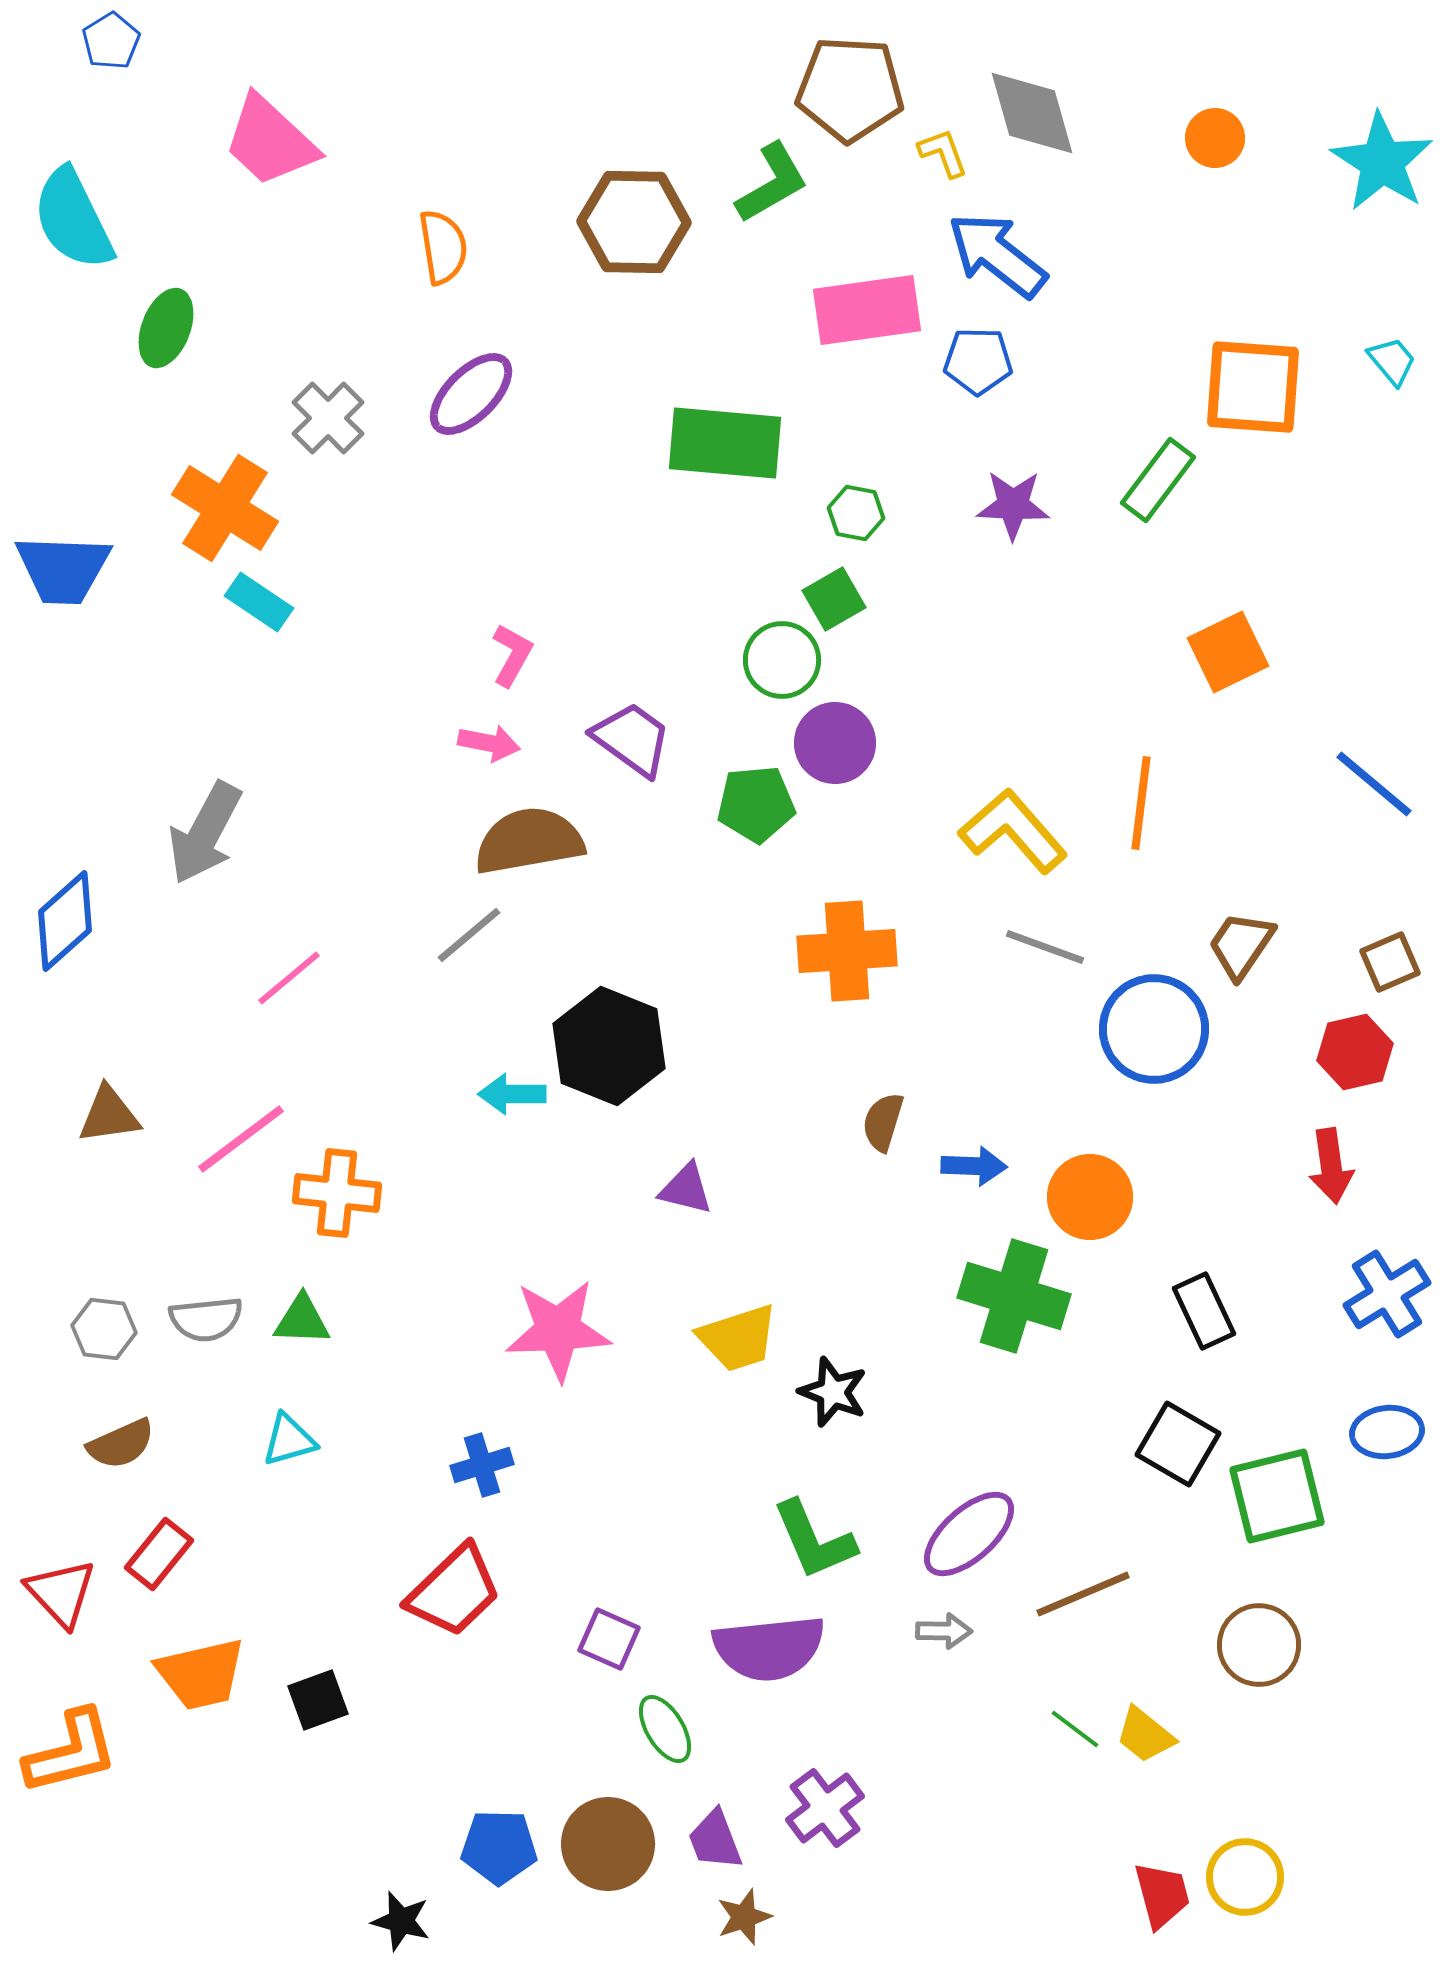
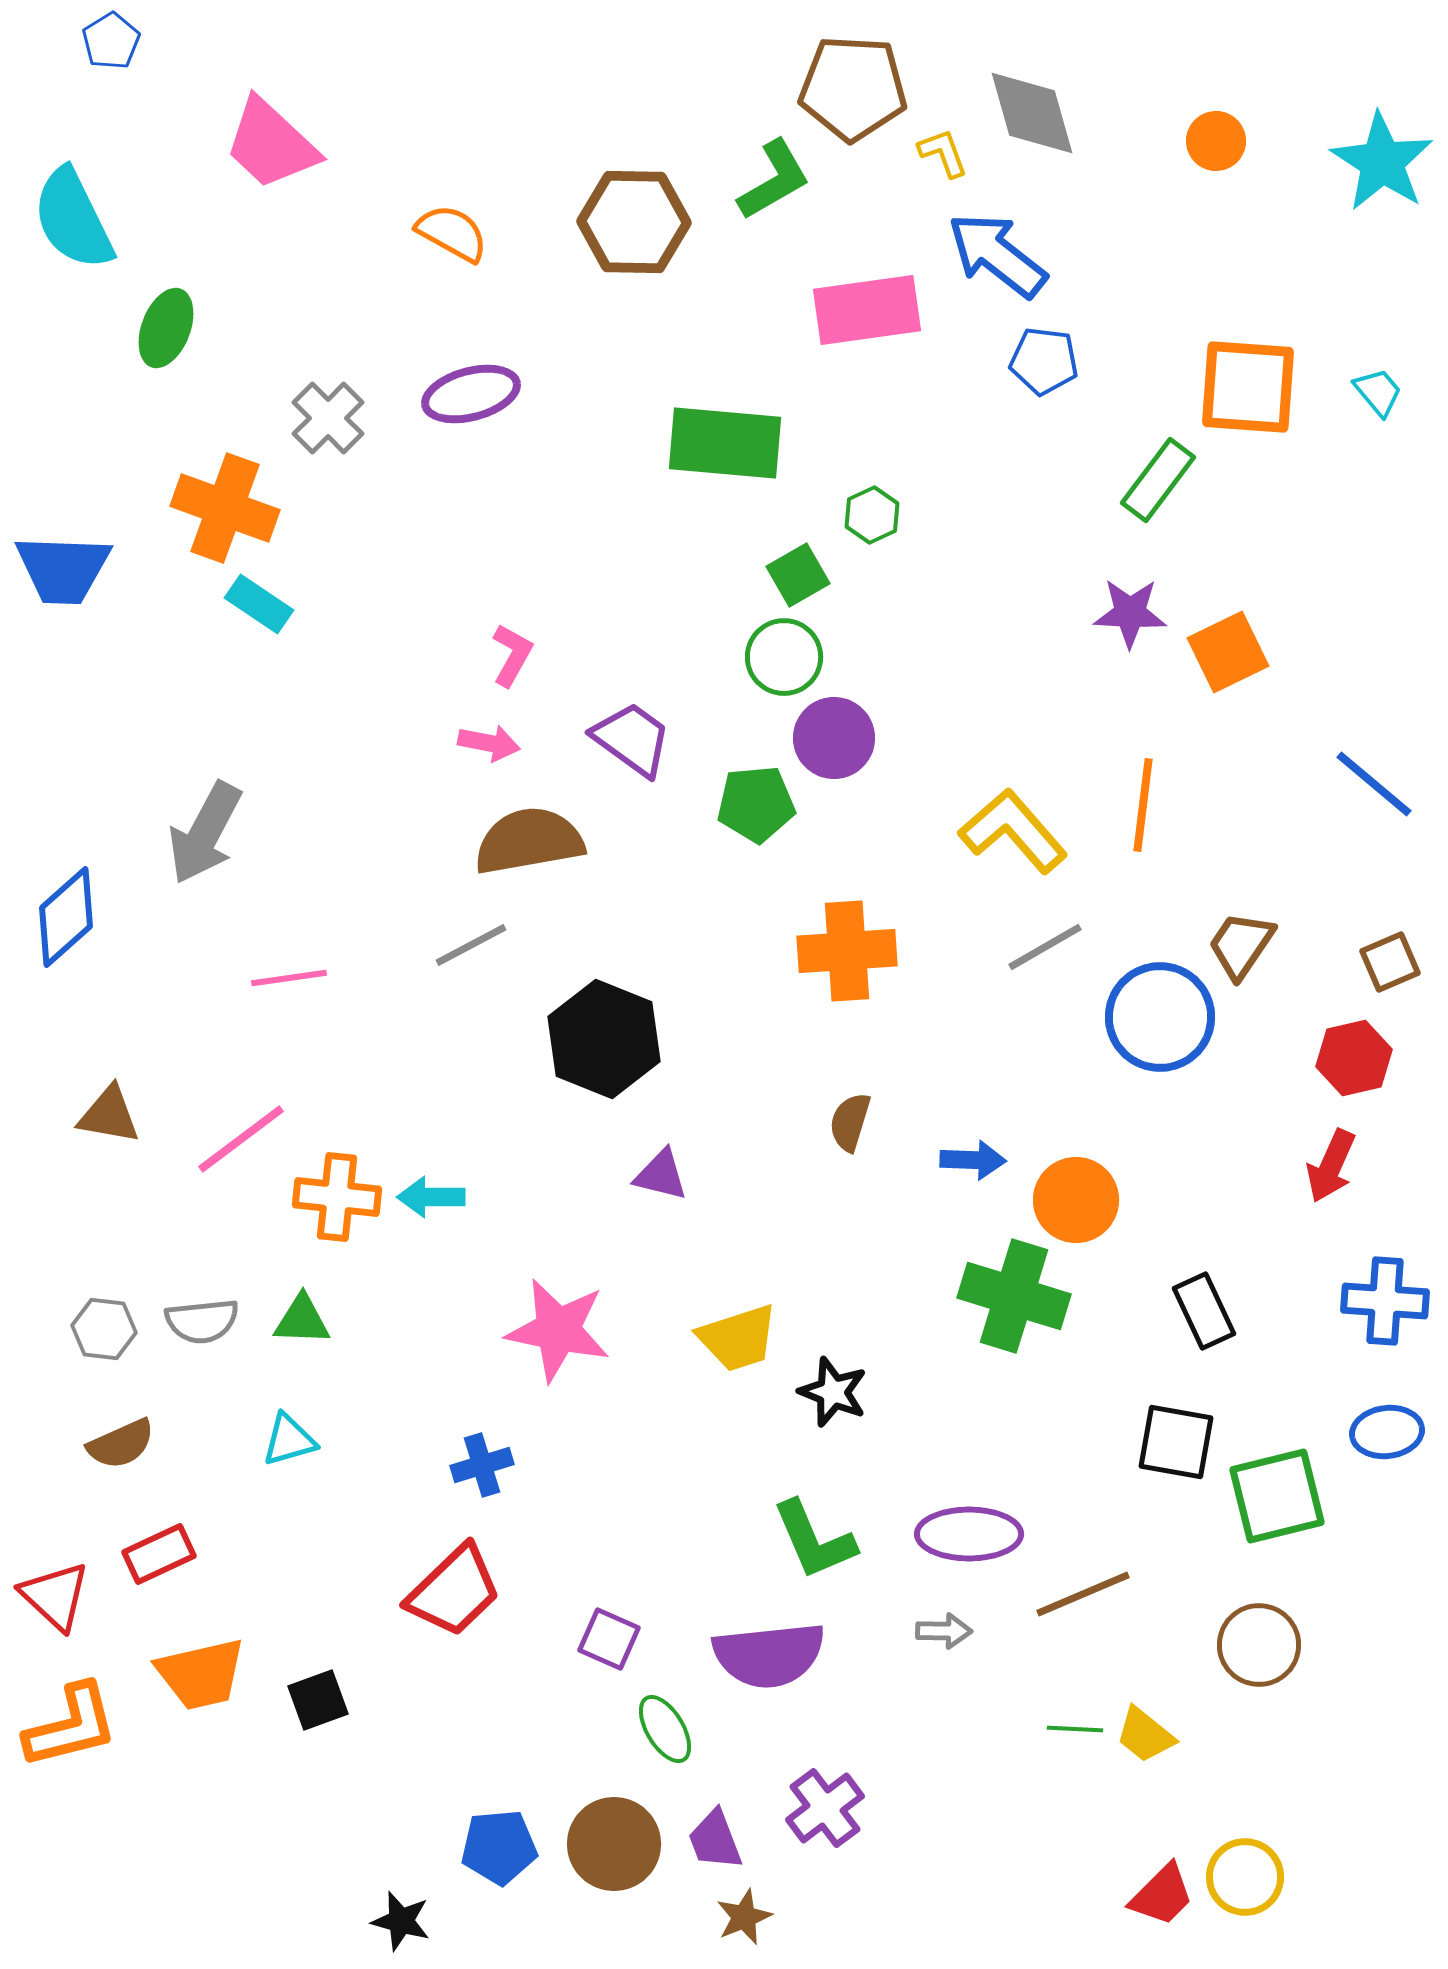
brown pentagon at (850, 89): moved 3 px right, 1 px up
orange circle at (1215, 138): moved 1 px right, 3 px down
pink trapezoid at (270, 141): moved 1 px right, 3 px down
green L-shape at (772, 183): moved 2 px right, 3 px up
orange semicircle at (443, 247): moved 9 px right, 14 px up; rotated 52 degrees counterclockwise
blue pentagon at (978, 361): moved 66 px right; rotated 6 degrees clockwise
cyan trapezoid at (1392, 361): moved 14 px left, 31 px down
orange square at (1253, 387): moved 5 px left
purple ellipse at (471, 394): rotated 30 degrees clockwise
purple star at (1013, 505): moved 117 px right, 108 px down
orange cross at (225, 508): rotated 12 degrees counterclockwise
green hexagon at (856, 513): moved 16 px right, 2 px down; rotated 24 degrees clockwise
green square at (834, 599): moved 36 px left, 24 px up
cyan rectangle at (259, 602): moved 2 px down
green circle at (782, 660): moved 2 px right, 3 px up
purple circle at (835, 743): moved 1 px left, 5 px up
orange line at (1141, 803): moved 2 px right, 2 px down
blue diamond at (65, 921): moved 1 px right, 4 px up
gray line at (469, 935): moved 2 px right, 10 px down; rotated 12 degrees clockwise
gray line at (1045, 947): rotated 50 degrees counterclockwise
pink line at (289, 978): rotated 32 degrees clockwise
blue circle at (1154, 1029): moved 6 px right, 12 px up
black hexagon at (609, 1046): moved 5 px left, 7 px up
red hexagon at (1355, 1052): moved 1 px left, 6 px down
cyan arrow at (512, 1094): moved 81 px left, 103 px down
brown triangle at (109, 1115): rotated 18 degrees clockwise
brown semicircle at (883, 1122): moved 33 px left
blue arrow at (974, 1166): moved 1 px left, 6 px up
red arrow at (1331, 1166): rotated 32 degrees clockwise
purple triangle at (686, 1189): moved 25 px left, 14 px up
orange cross at (337, 1193): moved 4 px down
orange circle at (1090, 1197): moved 14 px left, 3 px down
blue cross at (1387, 1294): moved 2 px left, 7 px down; rotated 36 degrees clockwise
gray semicircle at (206, 1319): moved 4 px left, 2 px down
pink star at (558, 1330): rotated 14 degrees clockwise
black square at (1178, 1444): moved 2 px left, 2 px up; rotated 20 degrees counterclockwise
purple ellipse at (969, 1534): rotated 42 degrees clockwise
red rectangle at (159, 1554): rotated 26 degrees clockwise
red triangle at (61, 1593): moved 6 px left, 3 px down; rotated 4 degrees counterclockwise
purple semicircle at (769, 1648): moved 7 px down
green line at (1075, 1729): rotated 34 degrees counterclockwise
orange L-shape at (71, 1752): moved 26 px up
brown circle at (608, 1844): moved 6 px right
blue pentagon at (499, 1847): rotated 6 degrees counterclockwise
red trapezoid at (1162, 1895): rotated 60 degrees clockwise
brown star at (744, 1917): rotated 4 degrees counterclockwise
